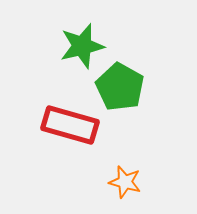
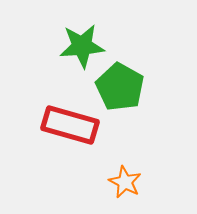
green star: rotated 9 degrees clockwise
orange star: rotated 12 degrees clockwise
